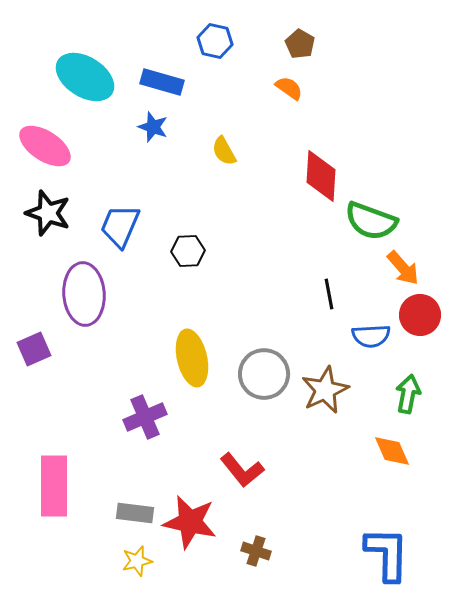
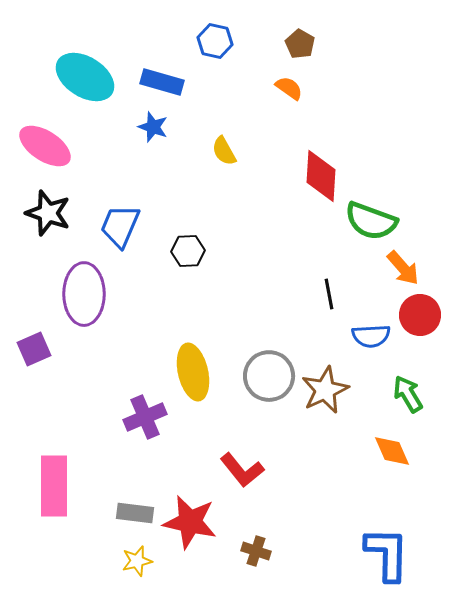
purple ellipse: rotated 4 degrees clockwise
yellow ellipse: moved 1 px right, 14 px down
gray circle: moved 5 px right, 2 px down
green arrow: rotated 42 degrees counterclockwise
